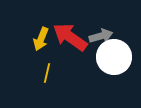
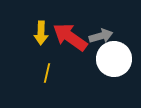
yellow arrow: moved 6 px up; rotated 20 degrees counterclockwise
white circle: moved 2 px down
